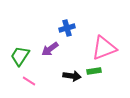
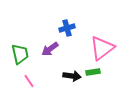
pink triangle: moved 2 px left; rotated 16 degrees counterclockwise
green trapezoid: moved 2 px up; rotated 135 degrees clockwise
green rectangle: moved 1 px left, 1 px down
pink line: rotated 24 degrees clockwise
